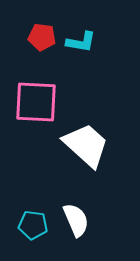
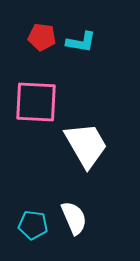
white trapezoid: rotated 18 degrees clockwise
white semicircle: moved 2 px left, 2 px up
